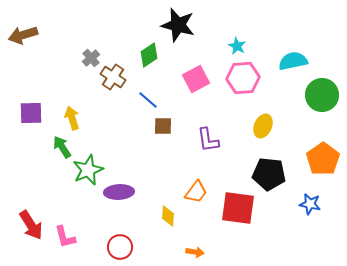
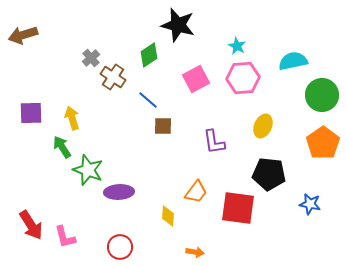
purple L-shape: moved 6 px right, 2 px down
orange pentagon: moved 16 px up
green star: rotated 28 degrees counterclockwise
